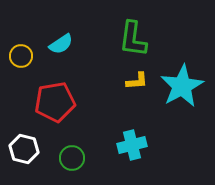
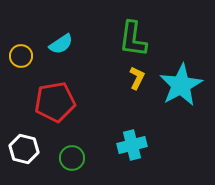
yellow L-shape: moved 3 px up; rotated 60 degrees counterclockwise
cyan star: moved 1 px left, 1 px up
